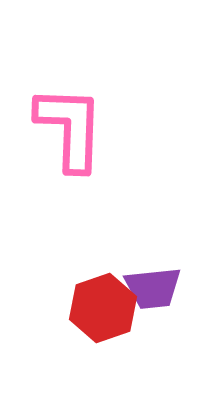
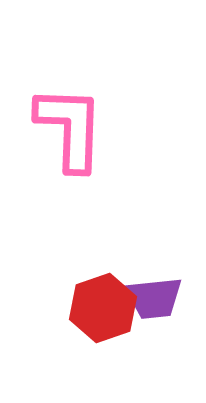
purple trapezoid: moved 1 px right, 10 px down
